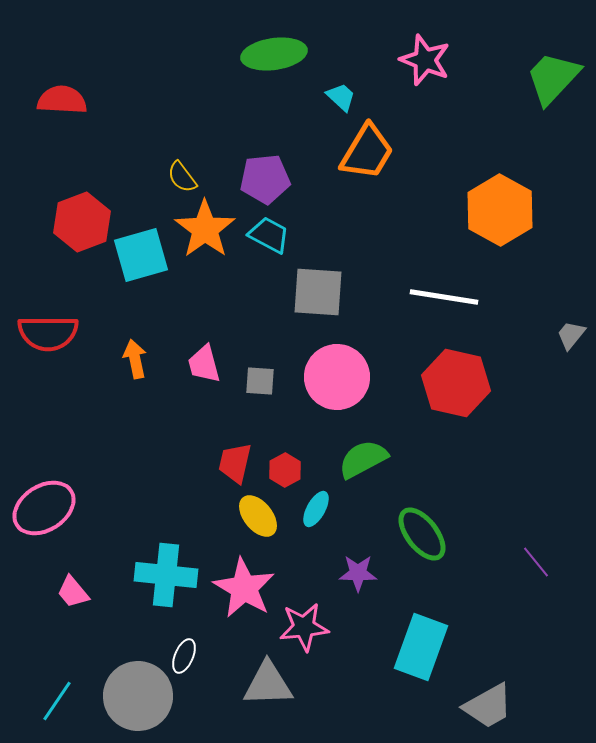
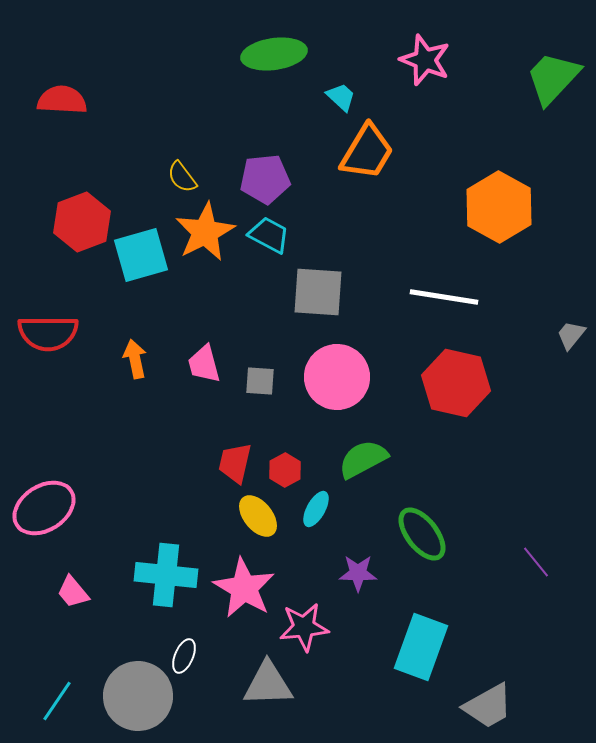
orange hexagon at (500, 210): moved 1 px left, 3 px up
orange star at (205, 229): moved 3 px down; rotated 8 degrees clockwise
